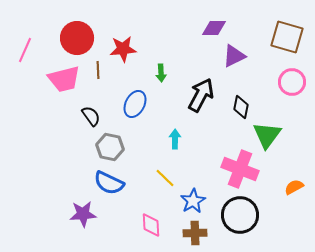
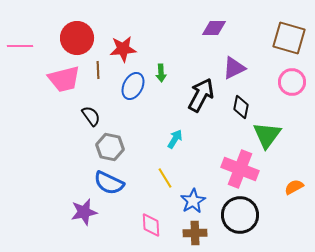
brown square: moved 2 px right, 1 px down
pink line: moved 5 px left, 4 px up; rotated 65 degrees clockwise
purple triangle: moved 12 px down
blue ellipse: moved 2 px left, 18 px up
cyan arrow: rotated 30 degrees clockwise
yellow line: rotated 15 degrees clockwise
purple star: moved 1 px right, 2 px up; rotated 8 degrees counterclockwise
